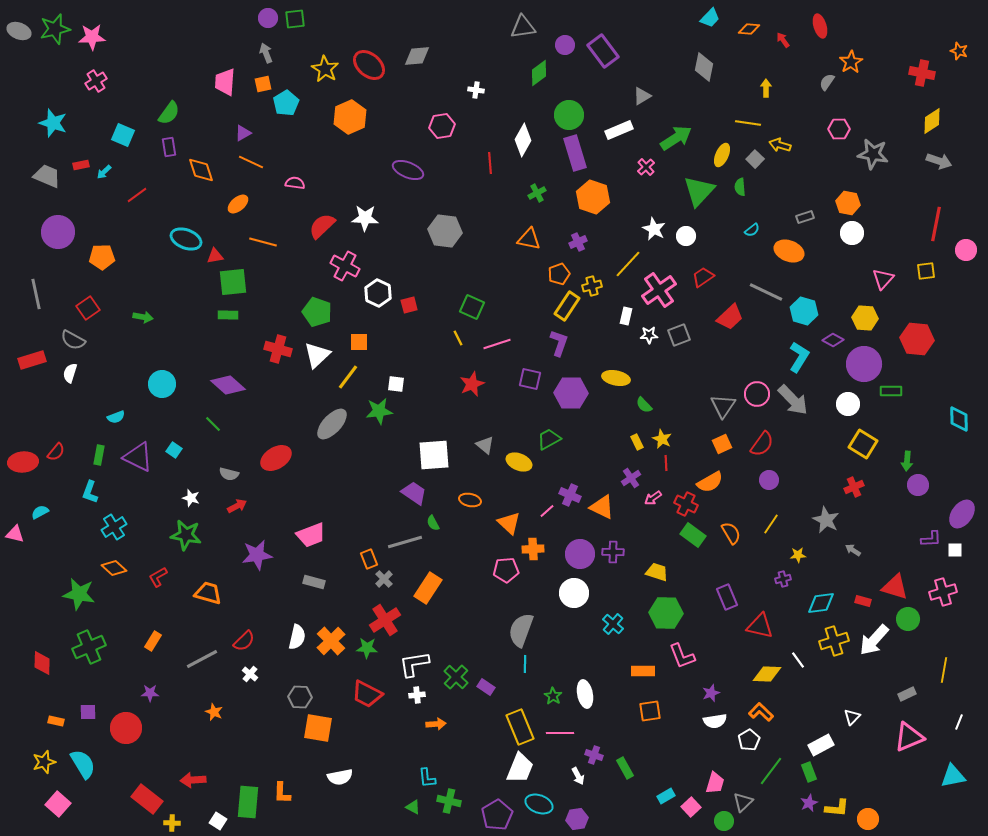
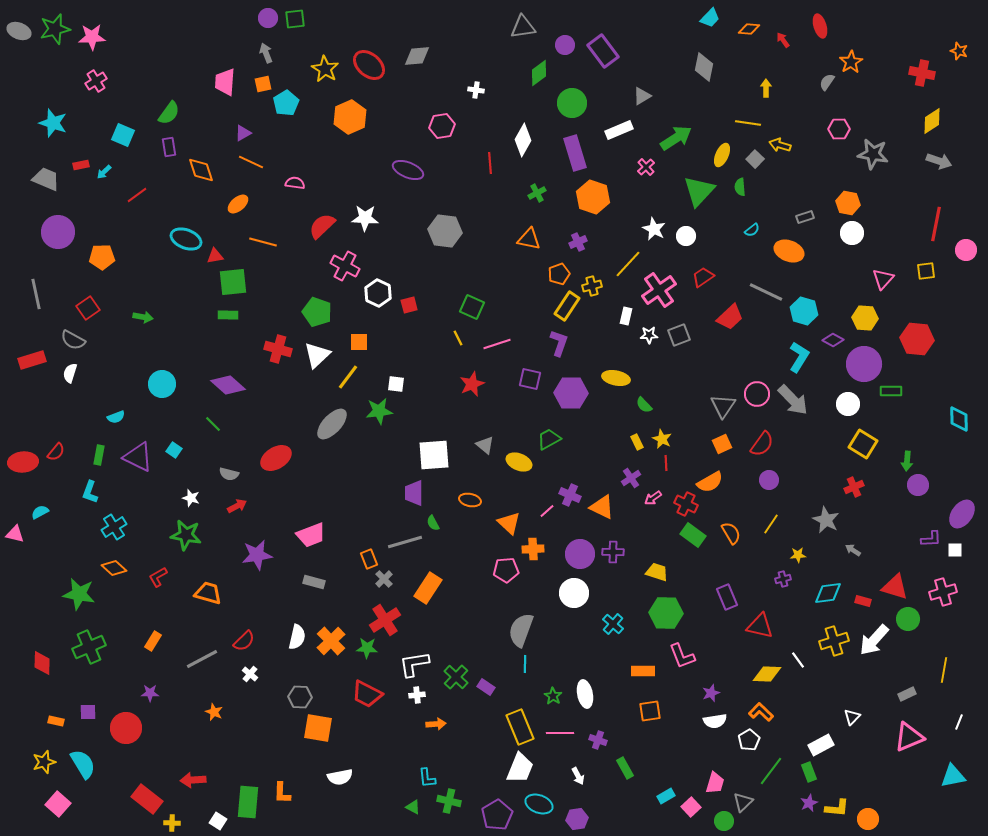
green circle at (569, 115): moved 3 px right, 12 px up
gray trapezoid at (47, 176): moved 1 px left, 3 px down
purple trapezoid at (414, 493): rotated 124 degrees counterclockwise
cyan diamond at (821, 603): moved 7 px right, 10 px up
purple cross at (594, 755): moved 4 px right, 15 px up
